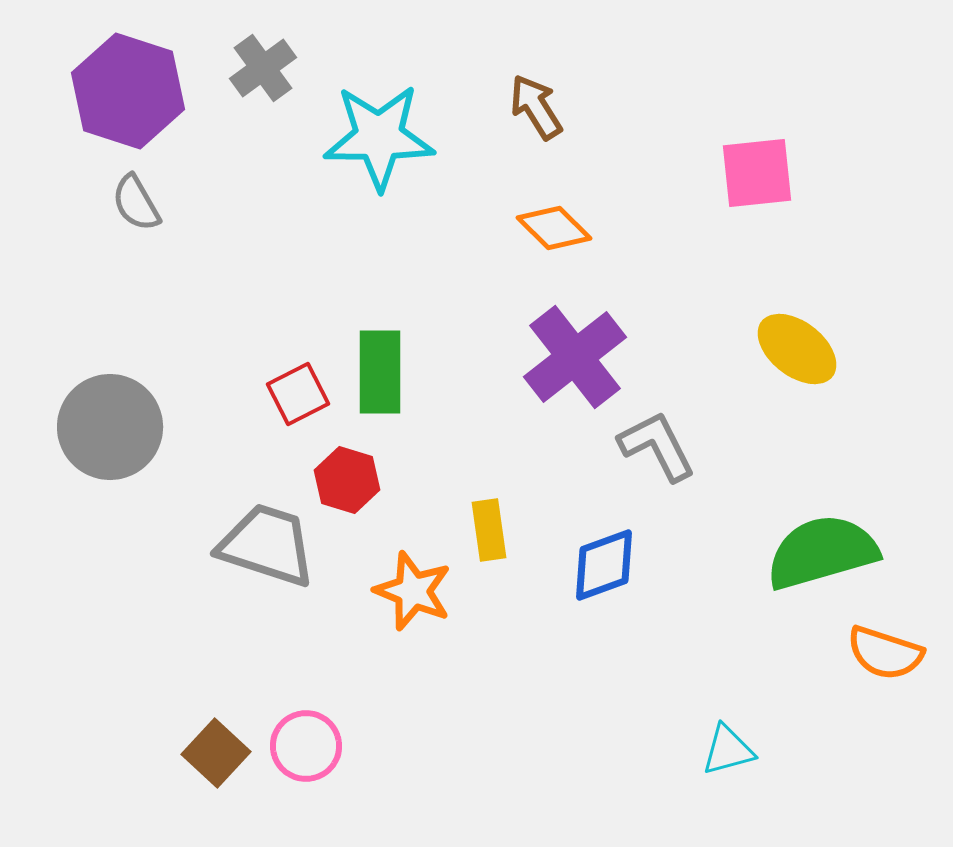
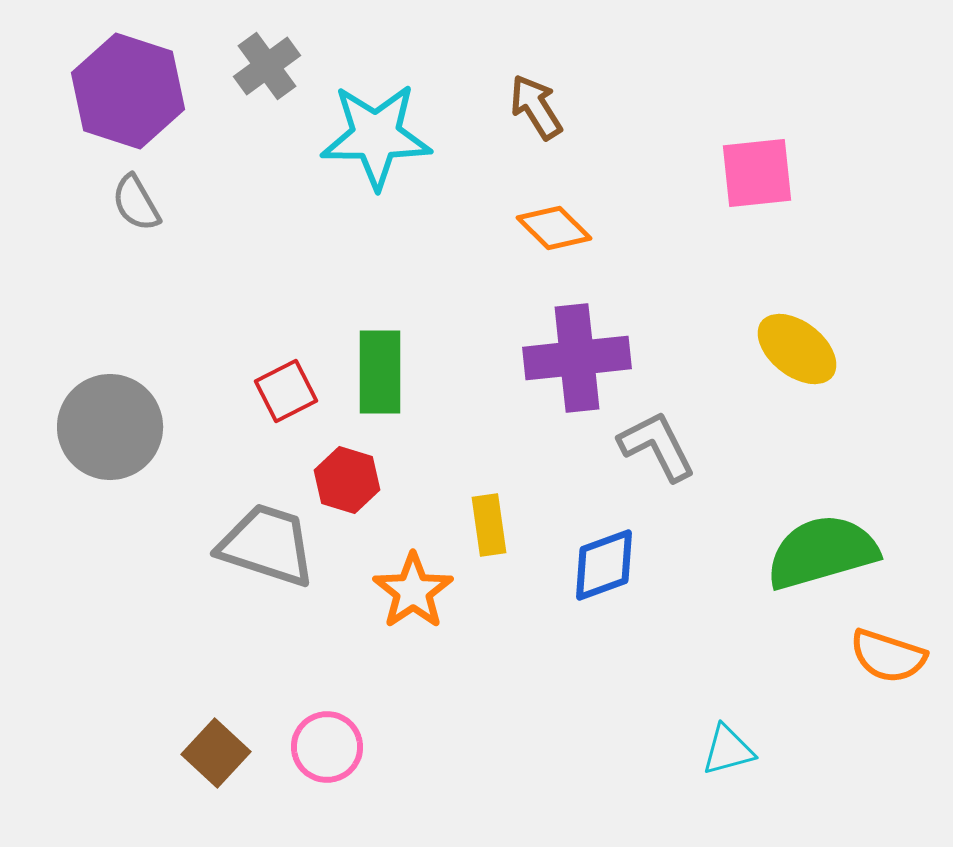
gray cross: moved 4 px right, 2 px up
cyan star: moved 3 px left, 1 px up
purple cross: moved 2 px right, 1 px down; rotated 32 degrees clockwise
red square: moved 12 px left, 3 px up
yellow rectangle: moved 5 px up
orange star: rotated 16 degrees clockwise
orange semicircle: moved 3 px right, 3 px down
pink circle: moved 21 px right, 1 px down
